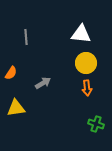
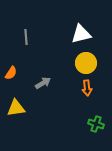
white triangle: rotated 20 degrees counterclockwise
